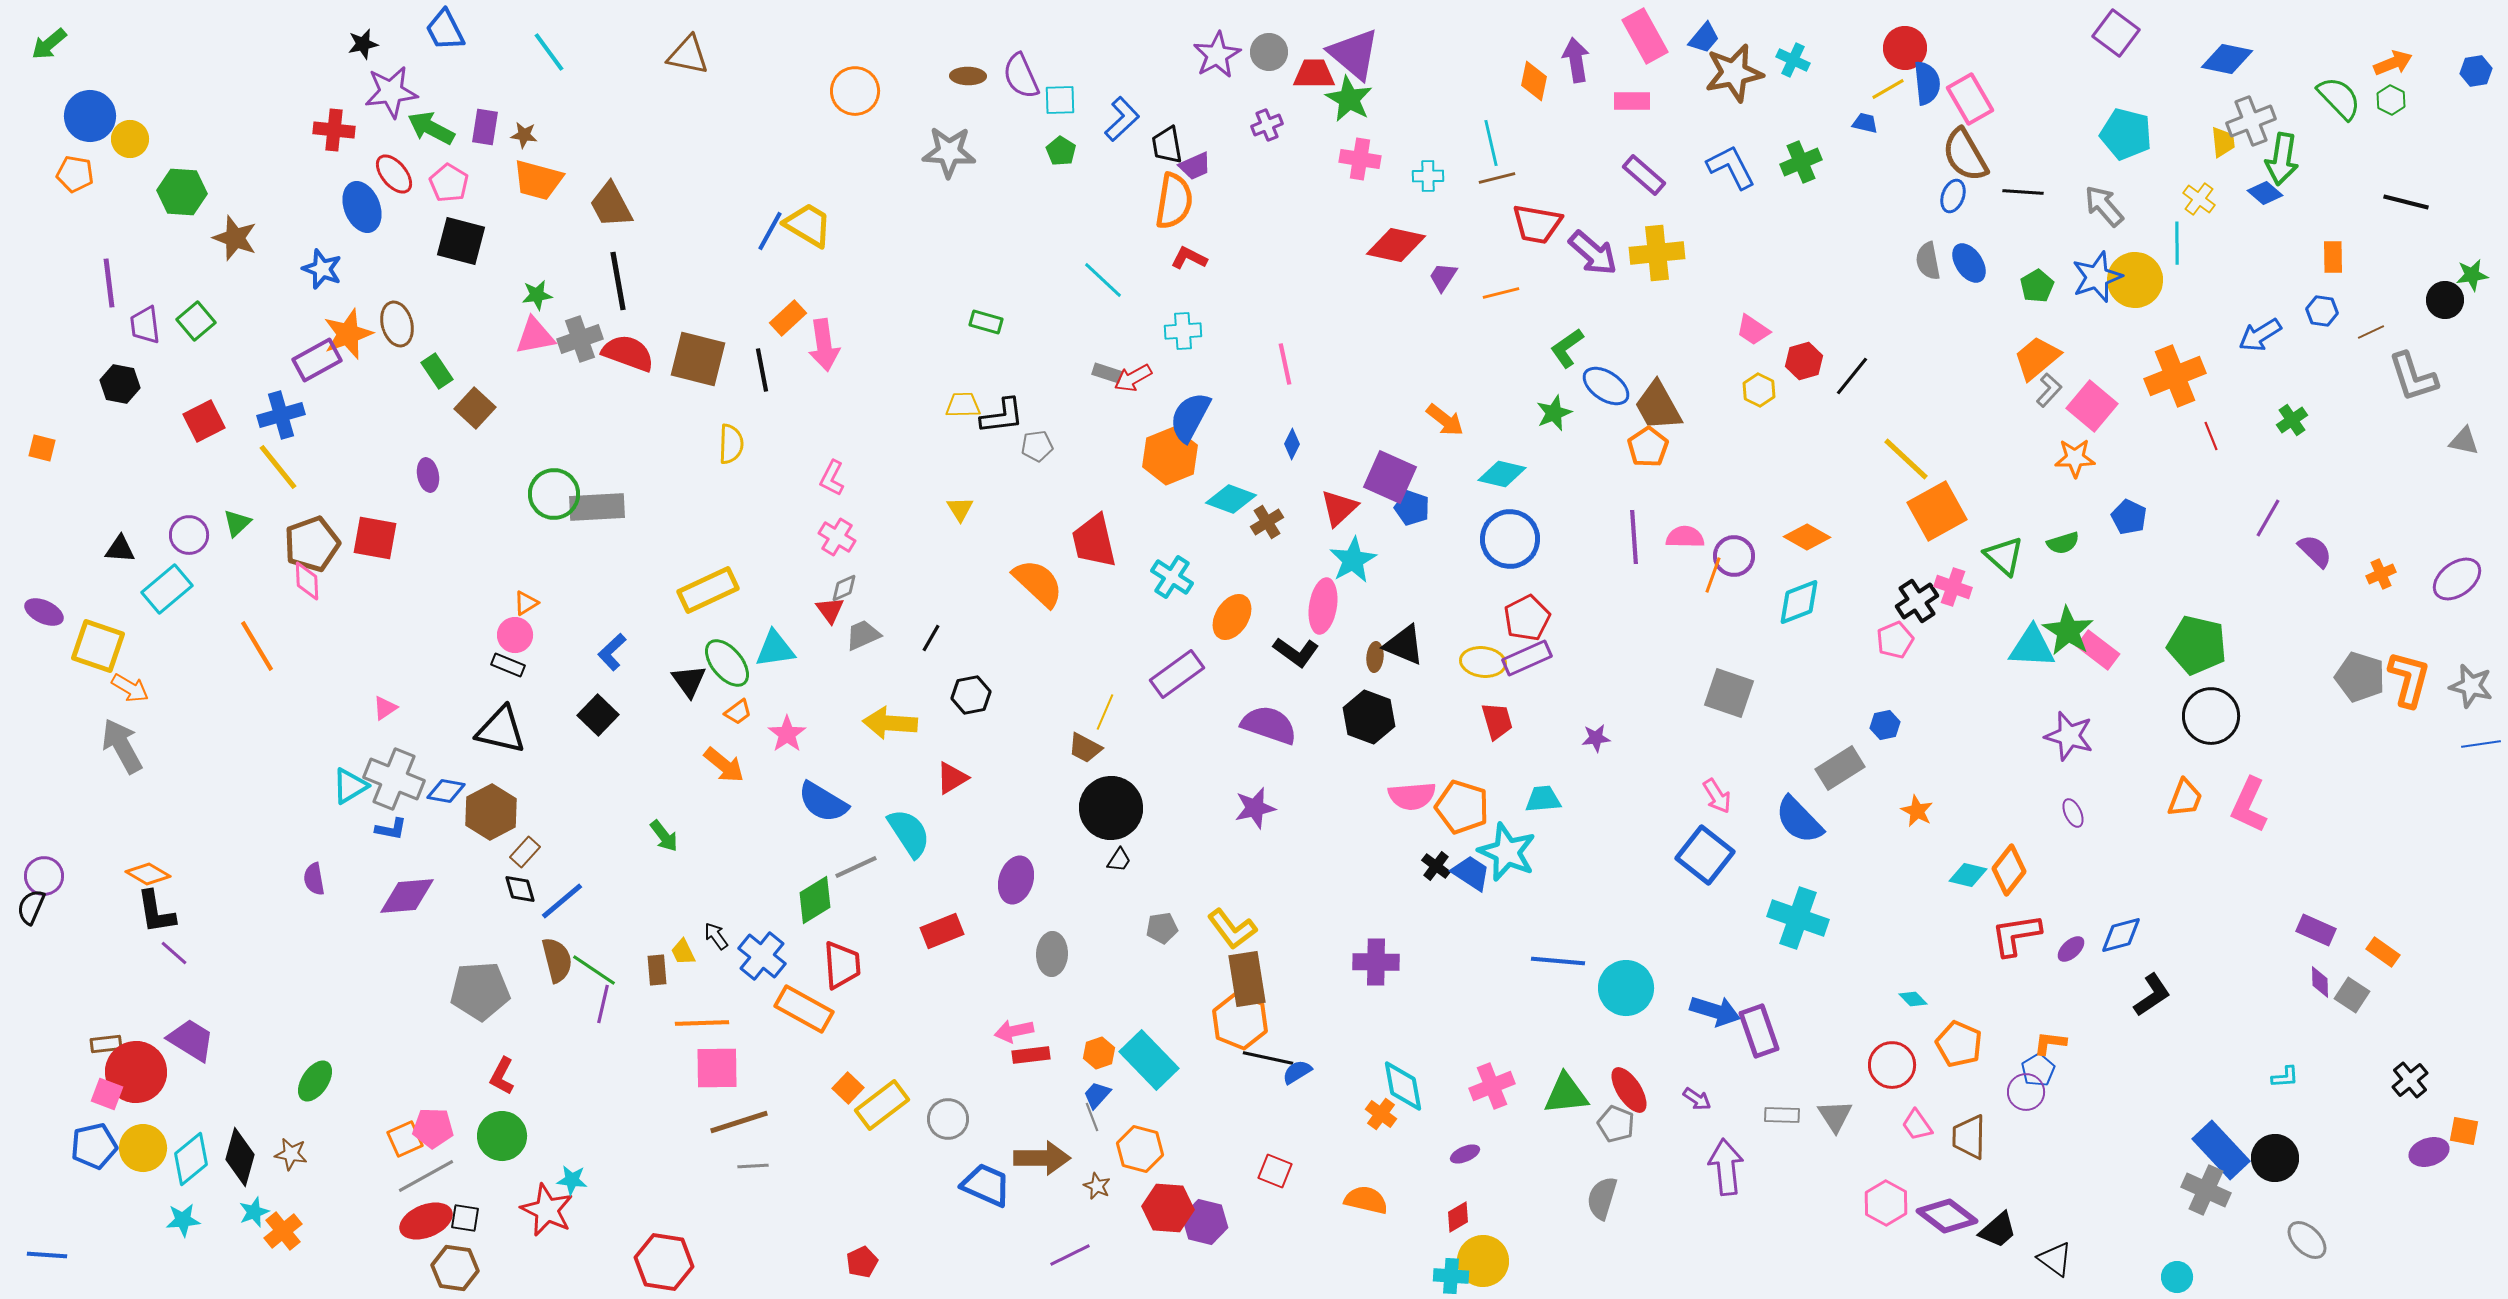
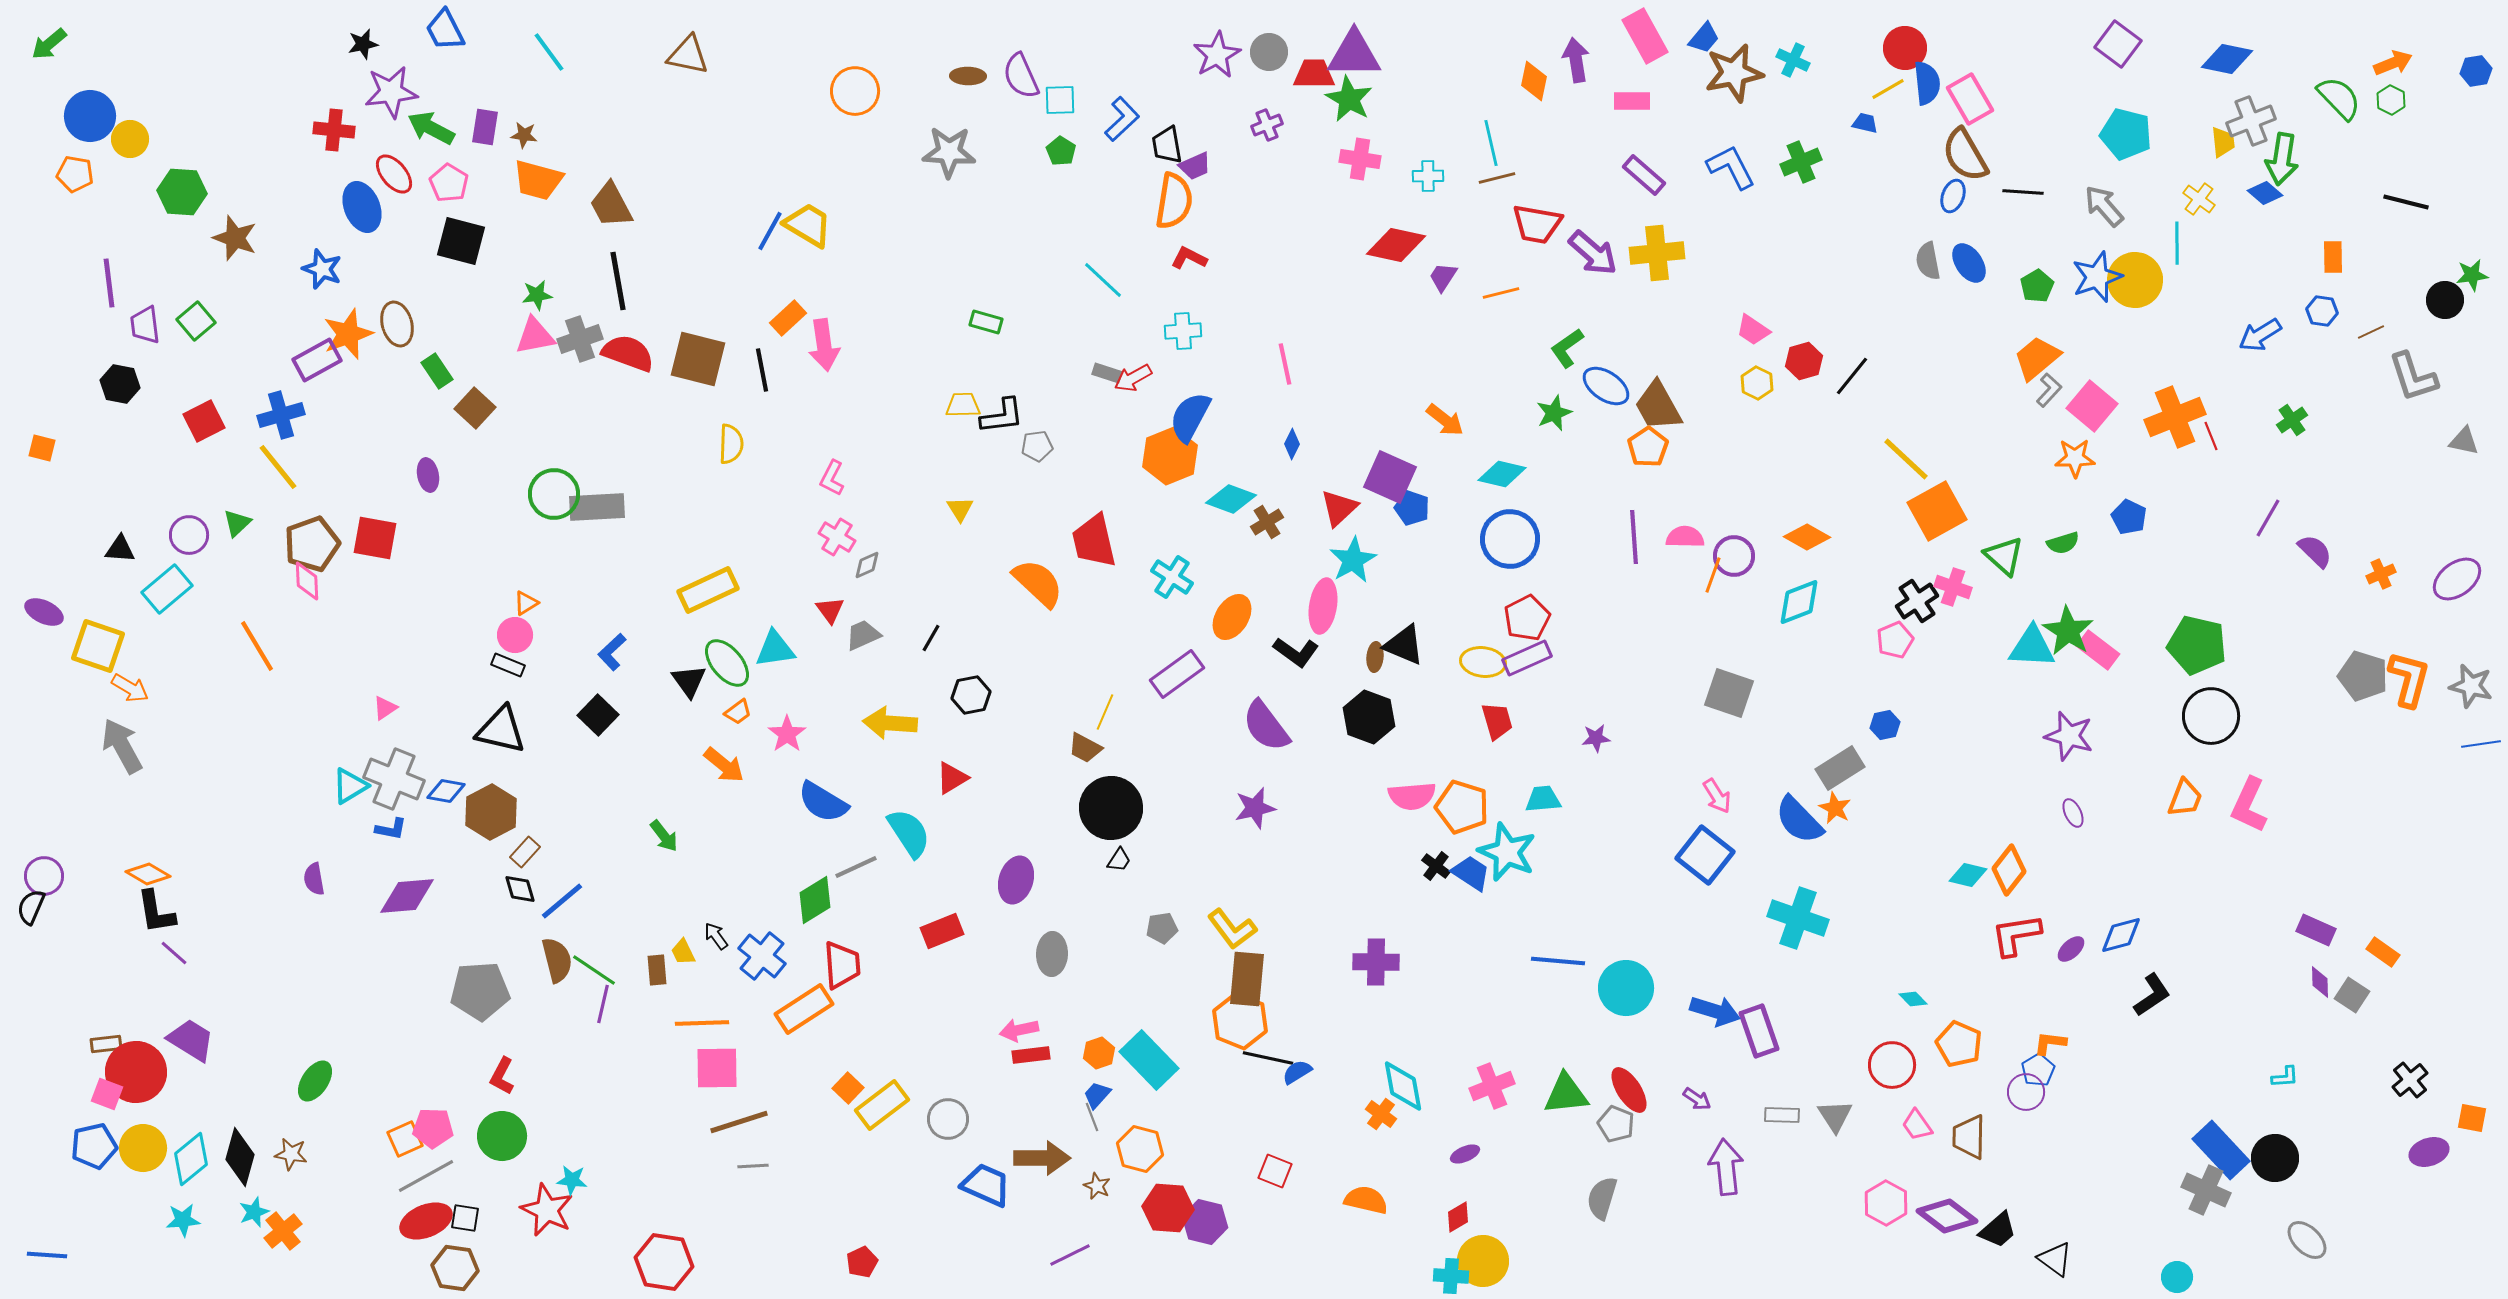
purple square at (2116, 33): moved 2 px right, 11 px down
purple triangle at (1354, 54): rotated 40 degrees counterclockwise
orange cross at (2175, 376): moved 41 px down
yellow hexagon at (1759, 390): moved 2 px left, 7 px up
gray diamond at (844, 588): moved 23 px right, 23 px up
gray pentagon at (2360, 677): moved 3 px right, 1 px up
purple semicircle at (1269, 725): moved 3 px left, 1 px down; rotated 146 degrees counterclockwise
orange star at (1917, 811): moved 82 px left, 3 px up
brown rectangle at (1247, 979): rotated 14 degrees clockwise
orange rectangle at (804, 1009): rotated 62 degrees counterclockwise
pink arrow at (1014, 1031): moved 5 px right, 1 px up
orange square at (2464, 1131): moved 8 px right, 13 px up
